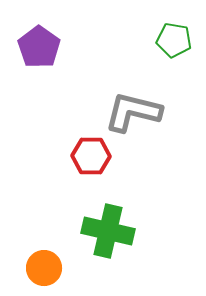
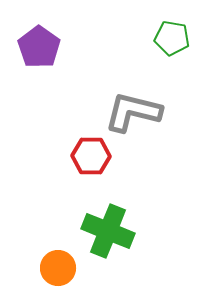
green pentagon: moved 2 px left, 2 px up
green cross: rotated 9 degrees clockwise
orange circle: moved 14 px right
